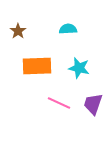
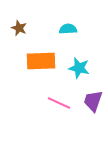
brown star: moved 1 px right, 3 px up; rotated 14 degrees counterclockwise
orange rectangle: moved 4 px right, 5 px up
purple trapezoid: moved 3 px up
